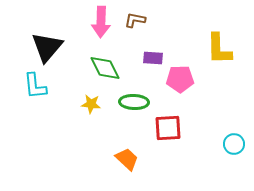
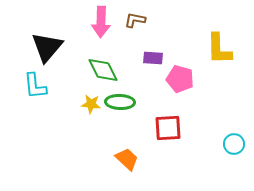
green diamond: moved 2 px left, 2 px down
pink pentagon: rotated 16 degrees clockwise
green ellipse: moved 14 px left
